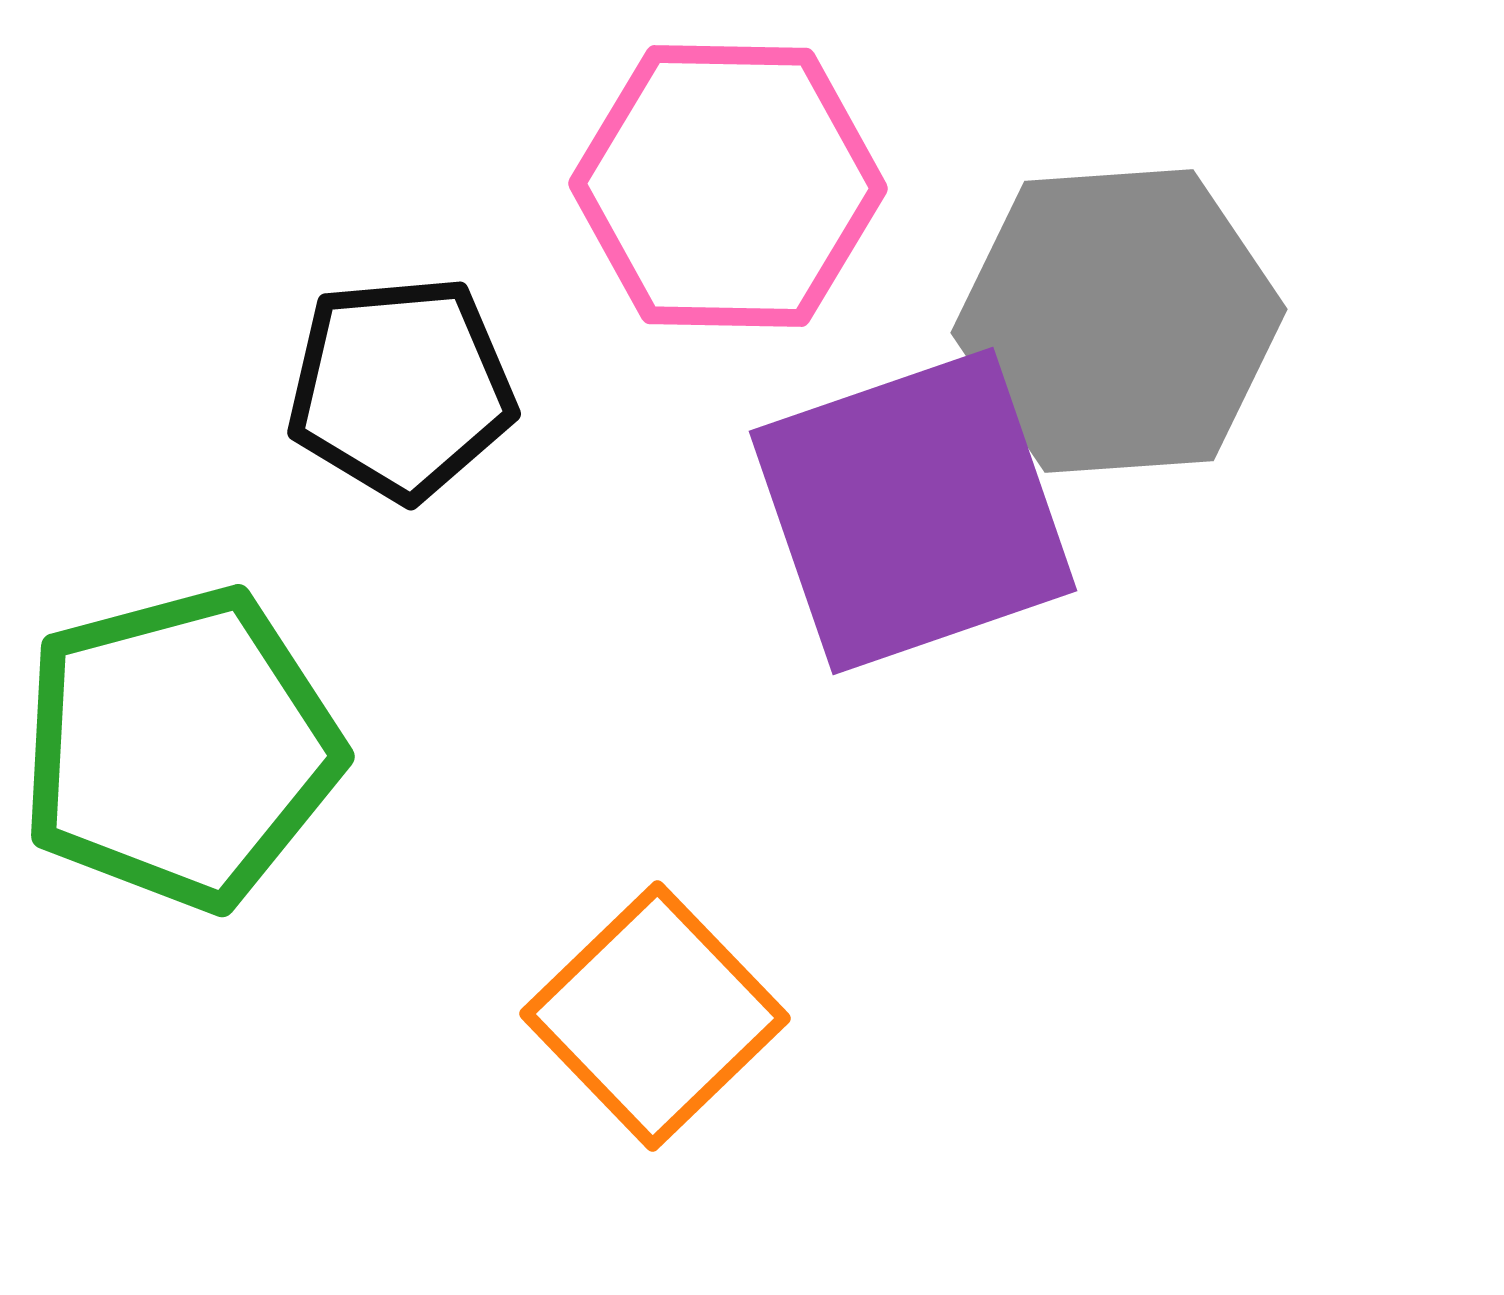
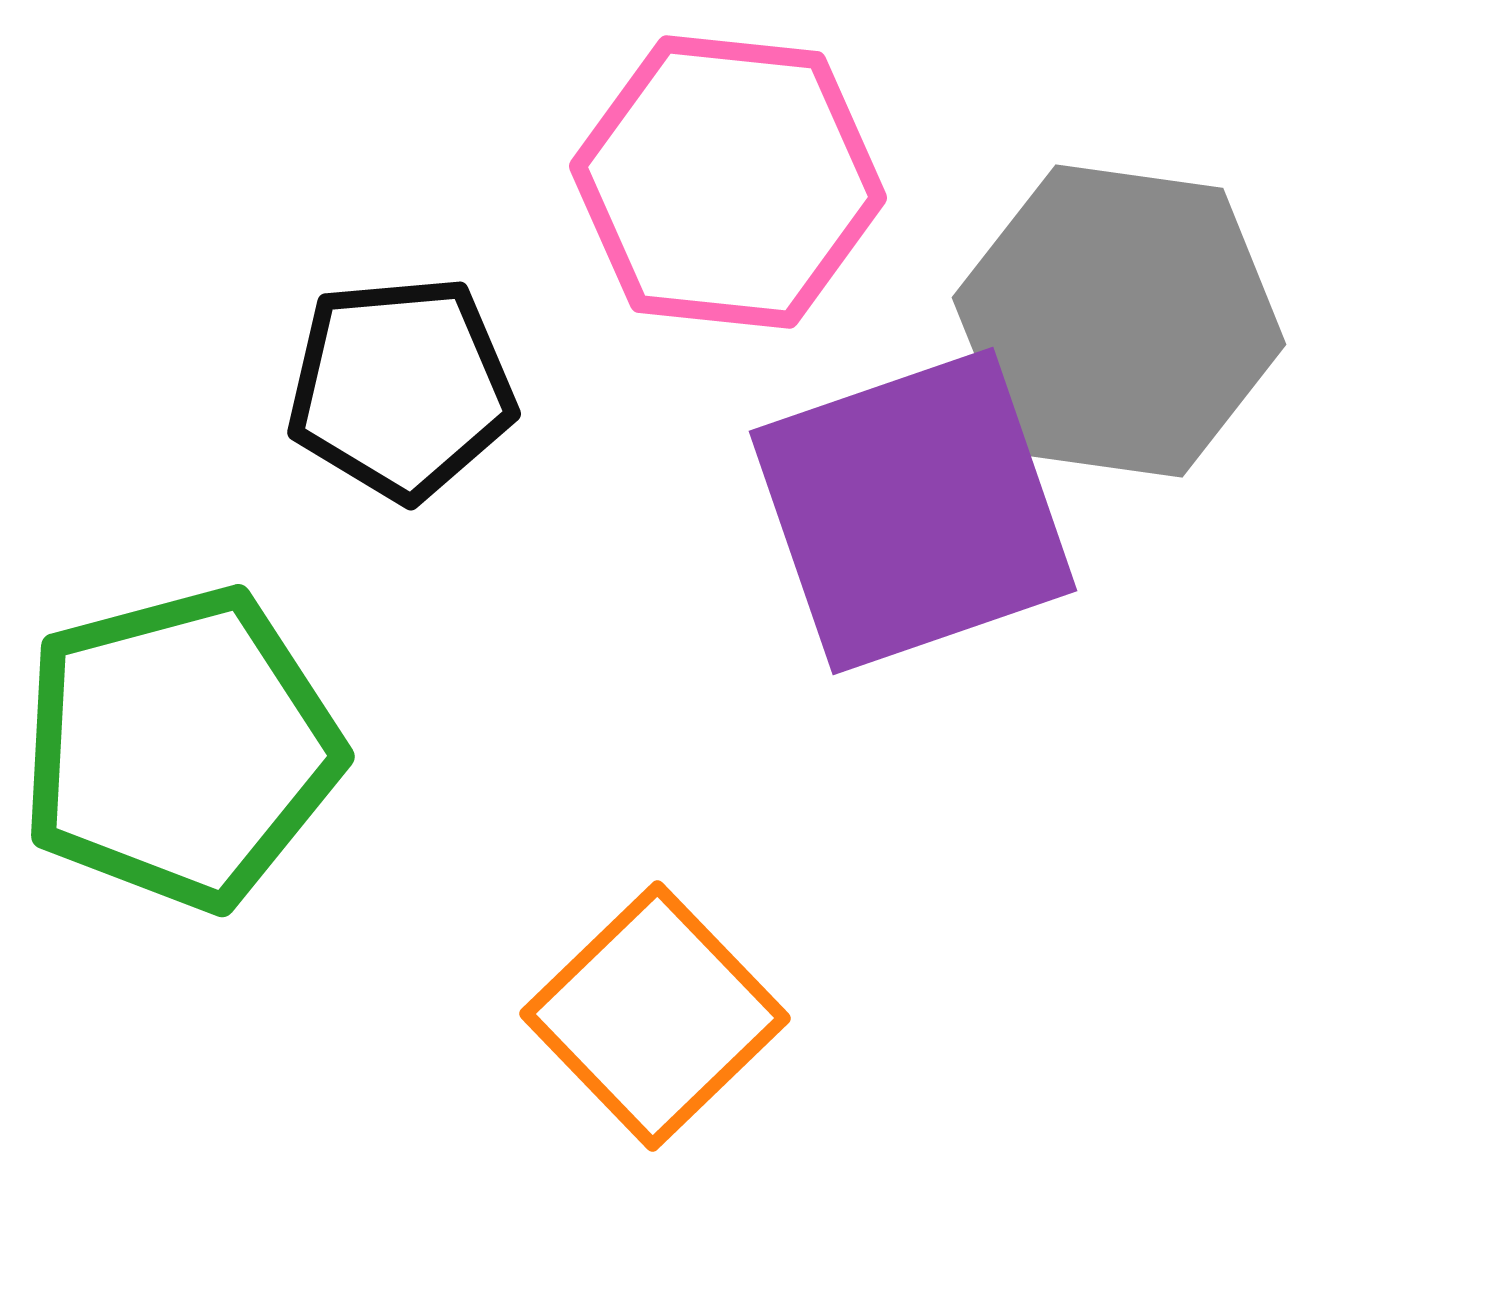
pink hexagon: moved 4 px up; rotated 5 degrees clockwise
gray hexagon: rotated 12 degrees clockwise
